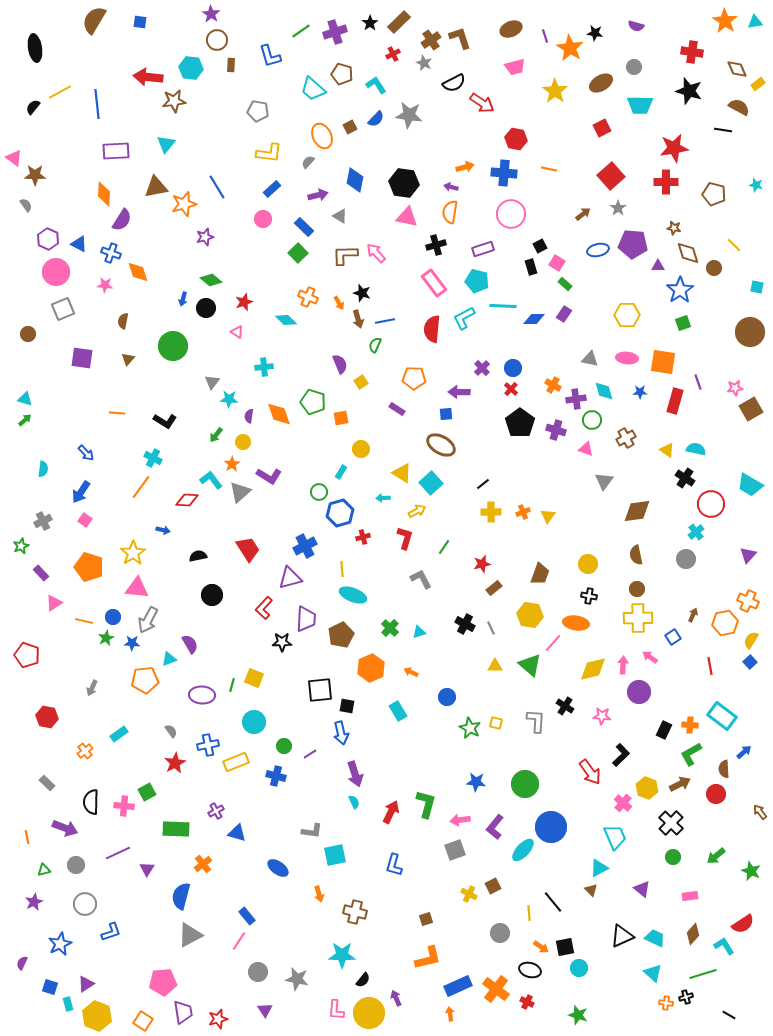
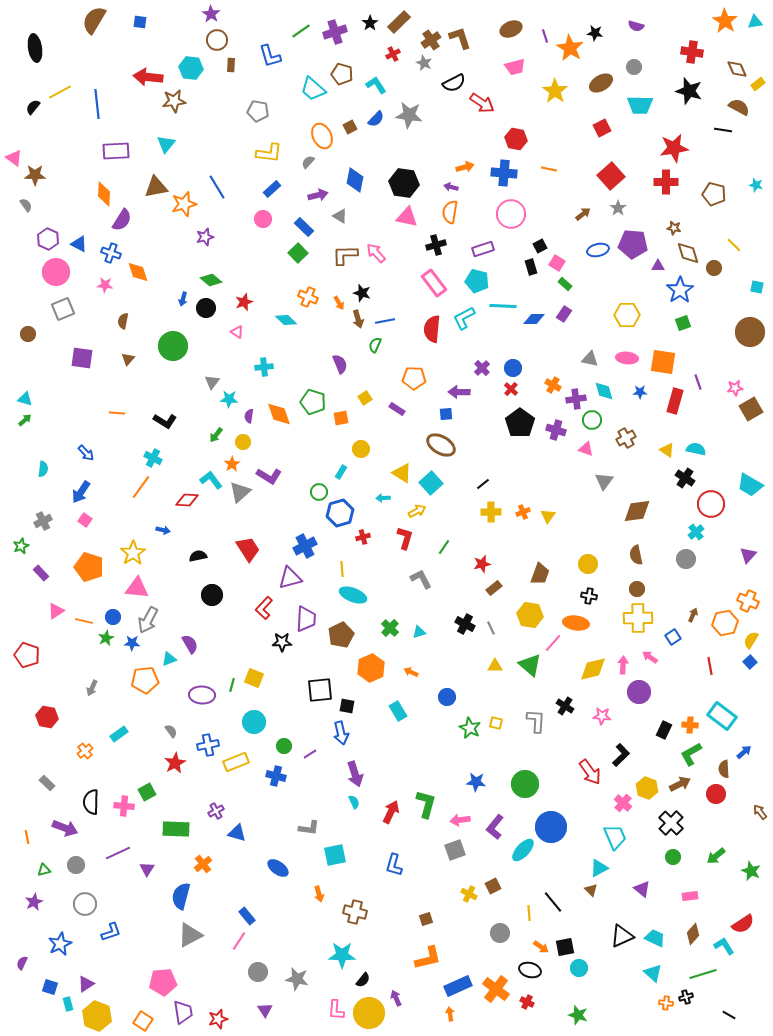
yellow square at (361, 382): moved 4 px right, 16 px down
pink triangle at (54, 603): moved 2 px right, 8 px down
gray L-shape at (312, 831): moved 3 px left, 3 px up
